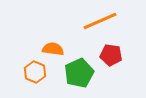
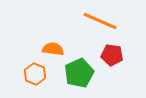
orange line: rotated 48 degrees clockwise
red pentagon: moved 1 px right
orange hexagon: moved 2 px down
